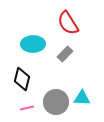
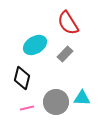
cyan ellipse: moved 2 px right, 1 px down; rotated 30 degrees counterclockwise
black diamond: moved 1 px up
